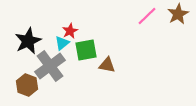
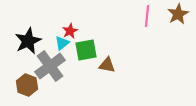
pink line: rotated 40 degrees counterclockwise
